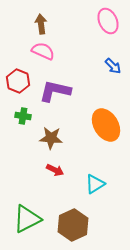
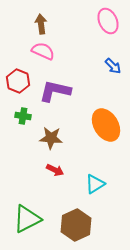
brown hexagon: moved 3 px right
